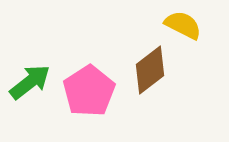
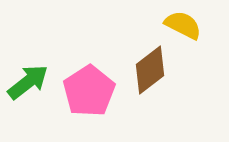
green arrow: moved 2 px left
